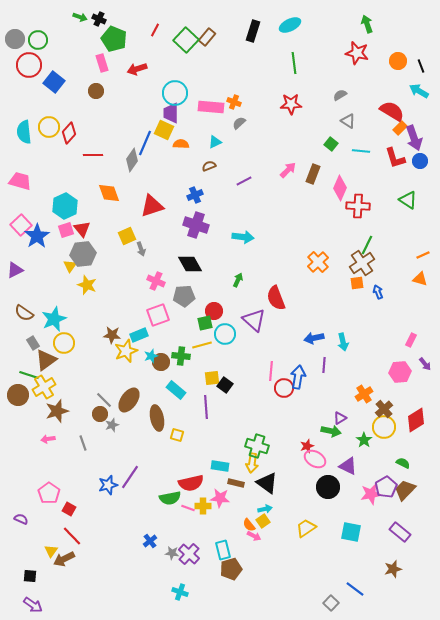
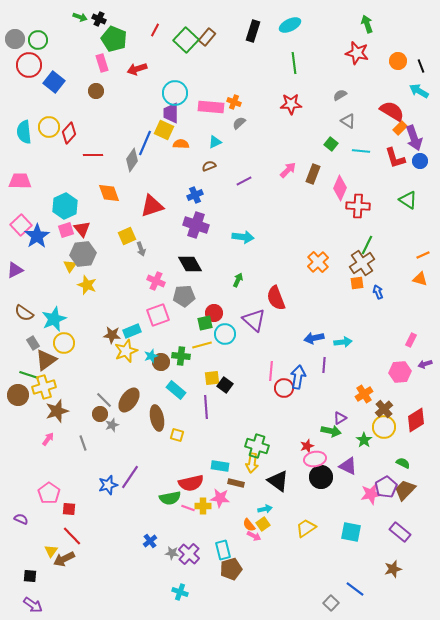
pink trapezoid at (20, 181): rotated 15 degrees counterclockwise
red circle at (214, 311): moved 2 px down
cyan rectangle at (139, 335): moved 7 px left, 4 px up
cyan arrow at (343, 342): rotated 84 degrees counterclockwise
purple arrow at (425, 364): rotated 112 degrees clockwise
yellow cross at (44, 387): rotated 15 degrees clockwise
pink arrow at (48, 439): rotated 136 degrees clockwise
pink ellipse at (315, 459): rotated 40 degrees counterclockwise
black triangle at (267, 483): moved 11 px right, 2 px up
black circle at (328, 487): moved 7 px left, 10 px up
red square at (69, 509): rotated 24 degrees counterclockwise
yellow square at (263, 521): moved 3 px down
